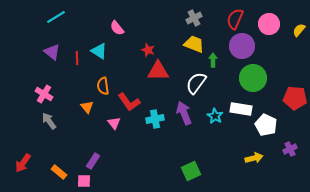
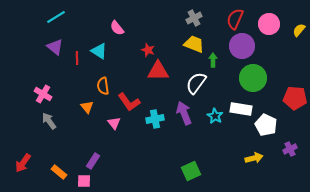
purple triangle: moved 3 px right, 5 px up
pink cross: moved 1 px left
